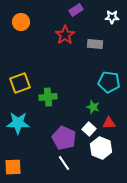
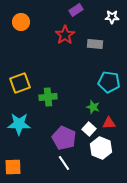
cyan star: moved 1 px right, 1 px down
